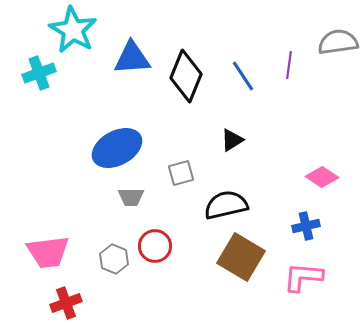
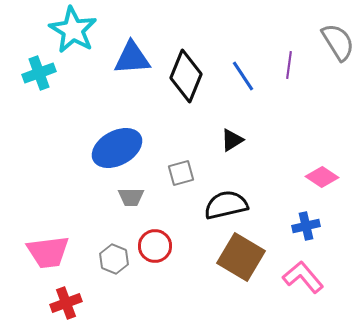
gray semicircle: rotated 66 degrees clockwise
pink L-shape: rotated 45 degrees clockwise
